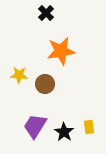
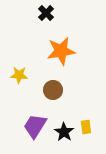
brown circle: moved 8 px right, 6 px down
yellow rectangle: moved 3 px left
